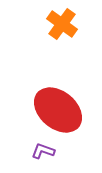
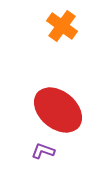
orange cross: moved 2 px down
